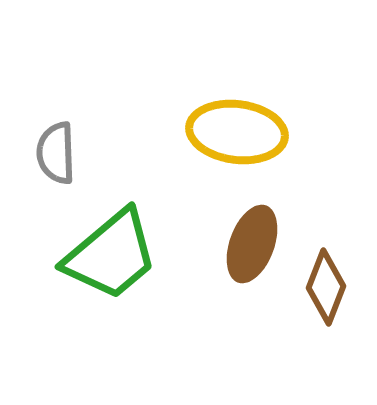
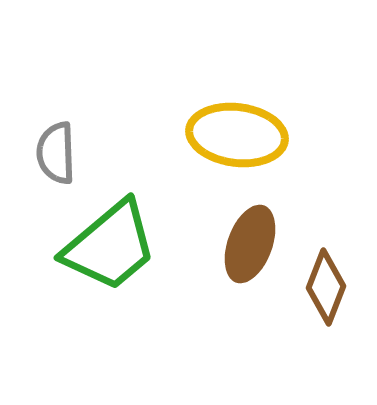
yellow ellipse: moved 3 px down
brown ellipse: moved 2 px left
green trapezoid: moved 1 px left, 9 px up
